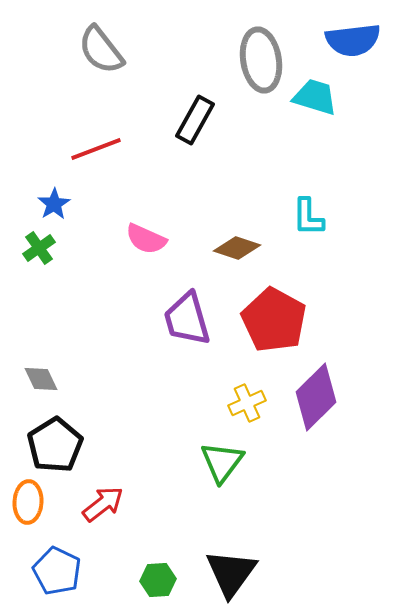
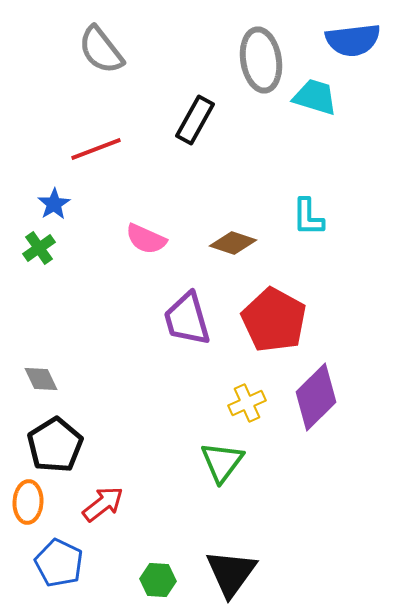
brown diamond: moved 4 px left, 5 px up
blue pentagon: moved 2 px right, 8 px up
green hexagon: rotated 8 degrees clockwise
